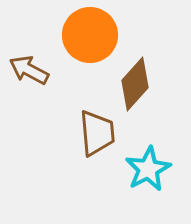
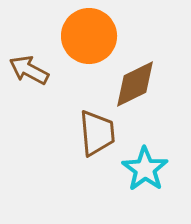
orange circle: moved 1 px left, 1 px down
brown diamond: rotated 22 degrees clockwise
cyan star: moved 3 px left; rotated 9 degrees counterclockwise
